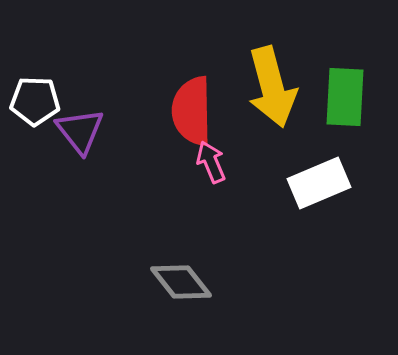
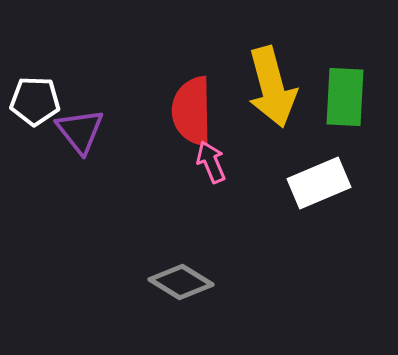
gray diamond: rotated 20 degrees counterclockwise
